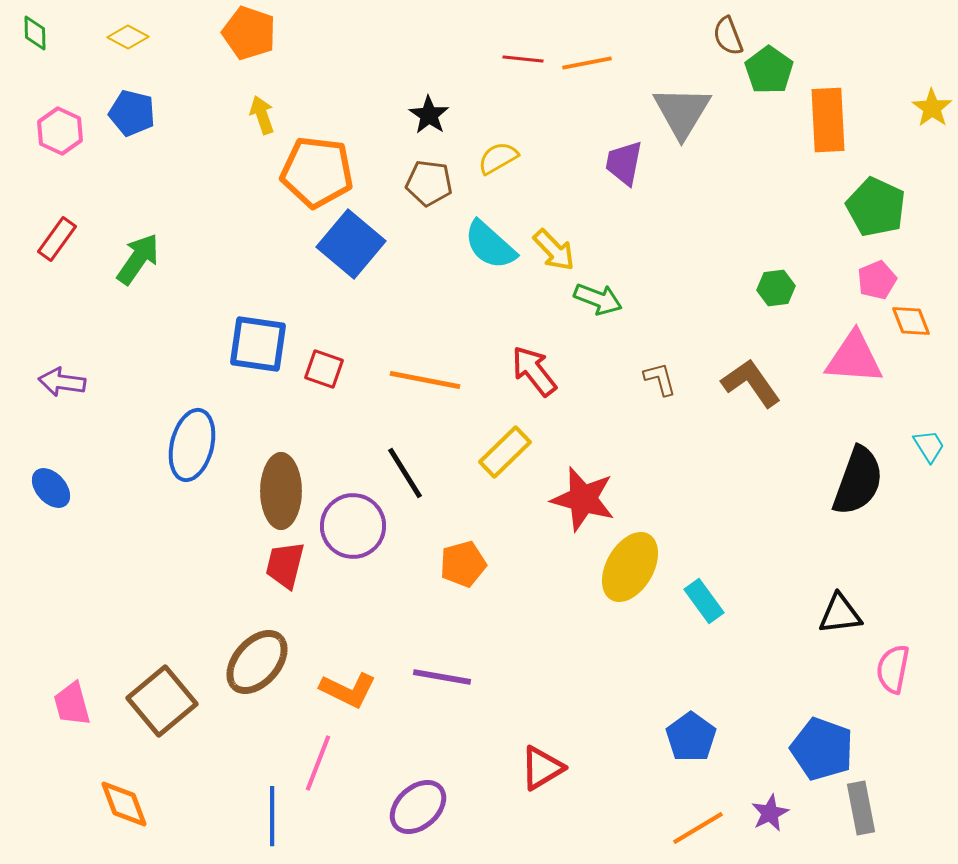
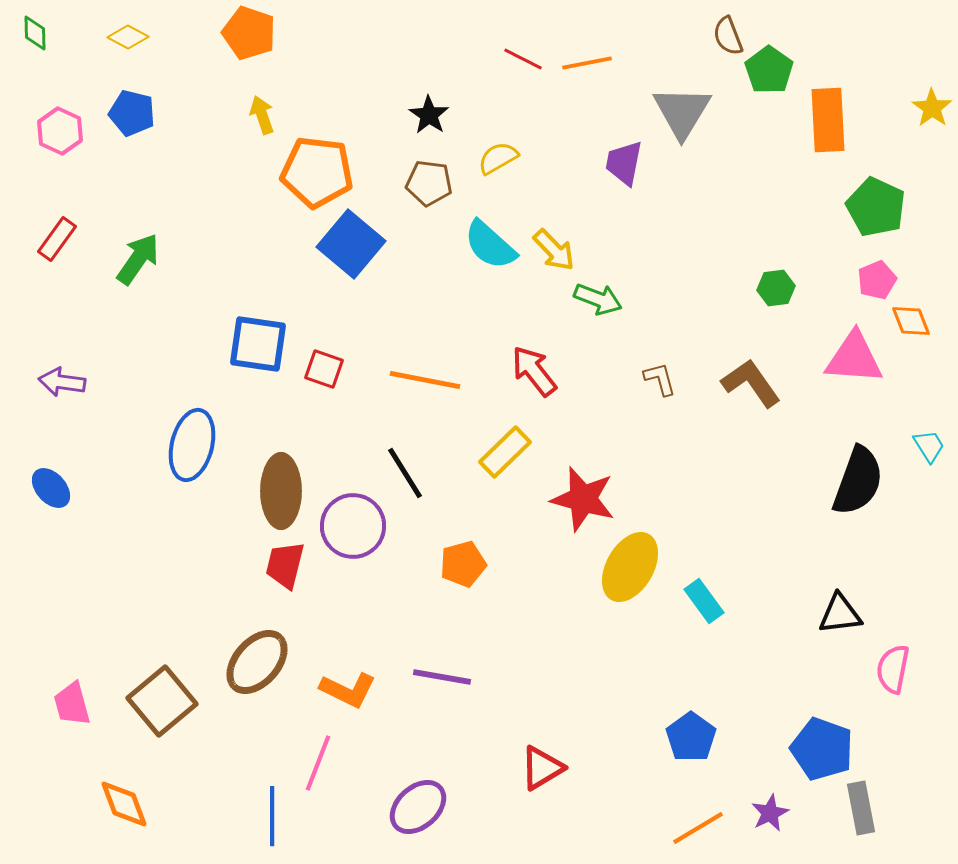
red line at (523, 59): rotated 21 degrees clockwise
